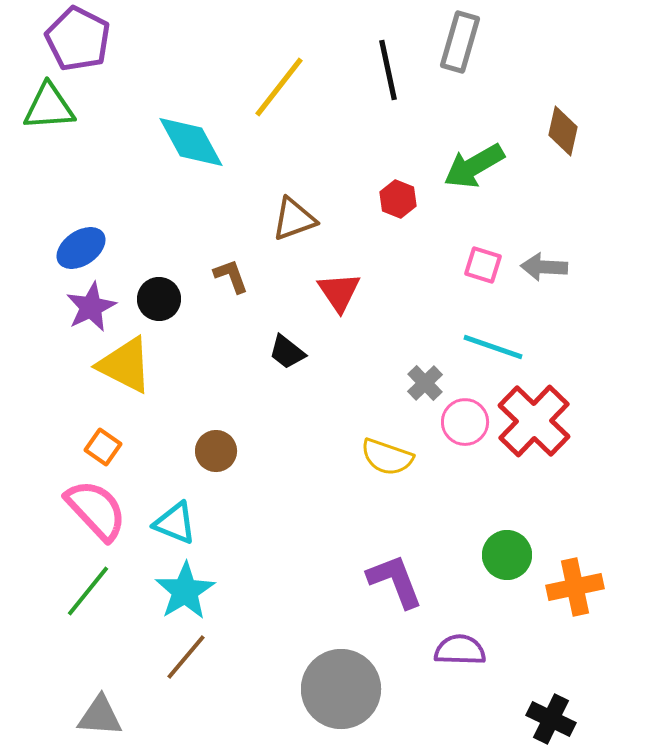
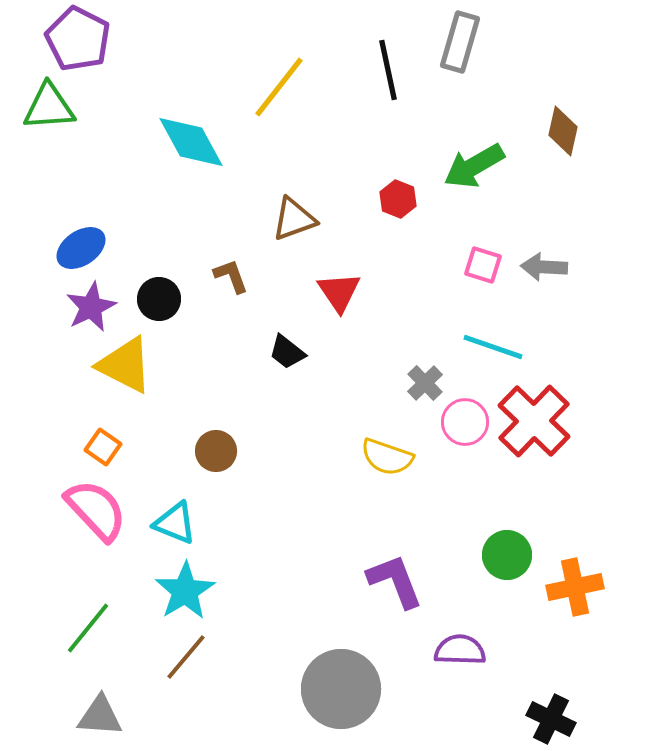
green line: moved 37 px down
